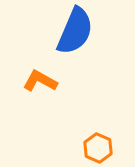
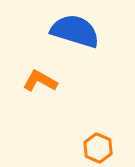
blue semicircle: rotated 96 degrees counterclockwise
